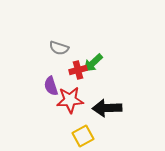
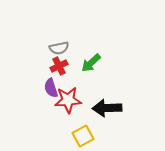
gray semicircle: rotated 30 degrees counterclockwise
green arrow: moved 2 px left
red cross: moved 19 px left, 4 px up; rotated 12 degrees counterclockwise
purple semicircle: moved 2 px down
red star: moved 2 px left
